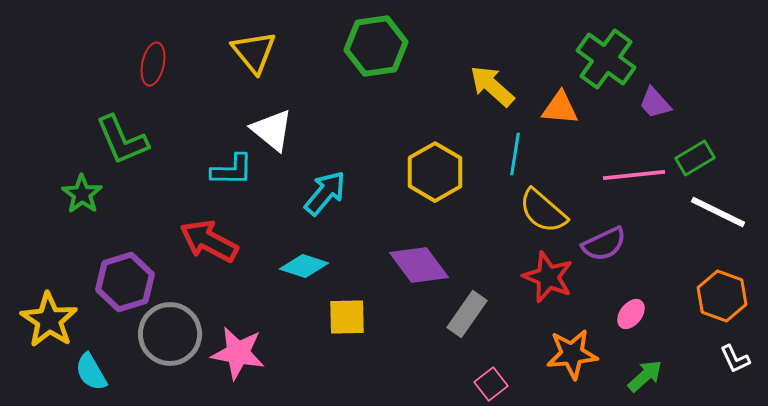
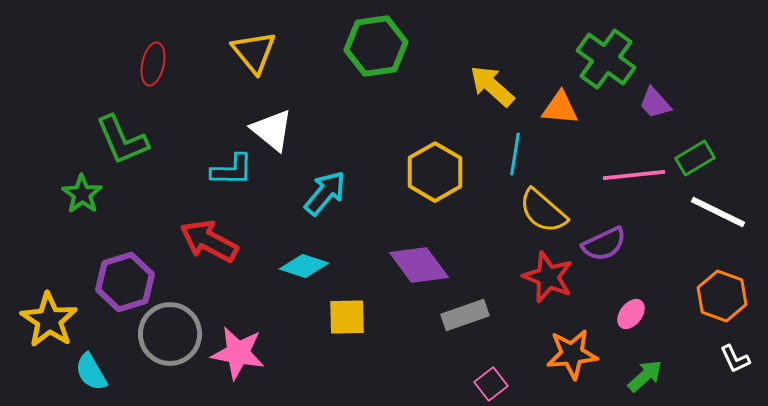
gray rectangle: moved 2 px left, 1 px down; rotated 36 degrees clockwise
